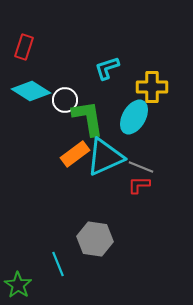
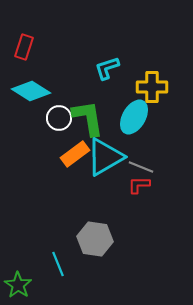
white circle: moved 6 px left, 18 px down
cyan triangle: rotated 6 degrees counterclockwise
